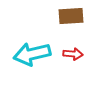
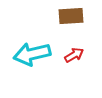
red arrow: moved 1 px right, 1 px down; rotated 36 degrees counterclockwise
